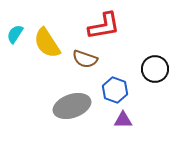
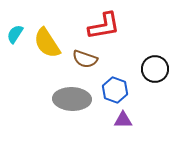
gray ellipse: moved 7 px up; rotated 21 degrees clockwise
